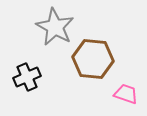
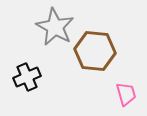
brown hexagon: moved 2 px right, 8 px up
pink trapezoid: rotated 55 degrees clockwise
